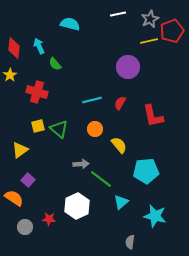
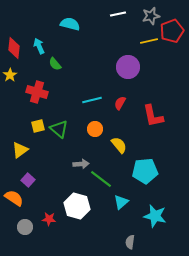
gray star: moved 1 px right, 3 px up; rotated 12 degrees clockwise
cyan pentagon: moved 1 px left
white hexagon: rotated 20 degrees counterclockwise
